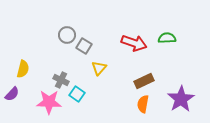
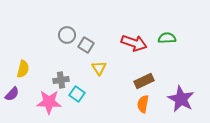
gray square: moved 2 px right, 1 px up
yellow triangle: rotated 14 degrees counterclockwise
gray cross: rotated 35 degrees counterclockwise
purple star: rotated 12 degrees counterclockwise
